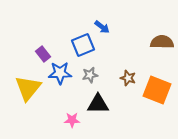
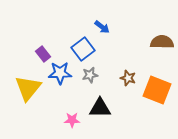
blue square: moved 4 px down; rotated 15 degrees counterclockwise
black triangle: moved 2 px right, 4 px down
